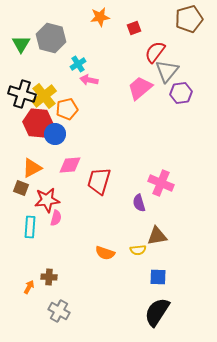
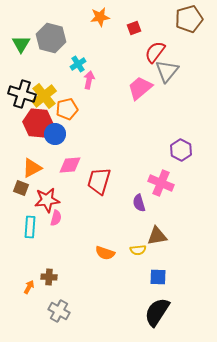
pink arrow: rotated 90 degrees clockwise
purple hexagon: moved 57 px down; rotated 25 degrees counterclockwise
